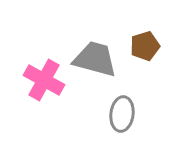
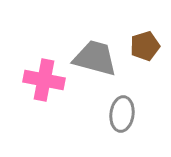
gray trapezoid: moved 1 px up
pink cross: rotated 18 degrees counterclockwise
